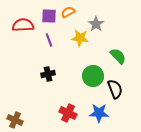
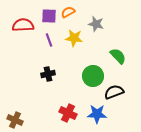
gray star: rotated 21 degrees counterclockwise
yellow star: moved 6 px left
black semicircle: moved 1 px left, 3 px down; rotated 90 degrees counterclockwise
blue star: moved 2 px left, 1 px down
